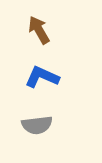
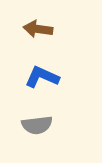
brown arrow: moved 1 px left, 1 px up; rotated 52 degrees counterclockwise
